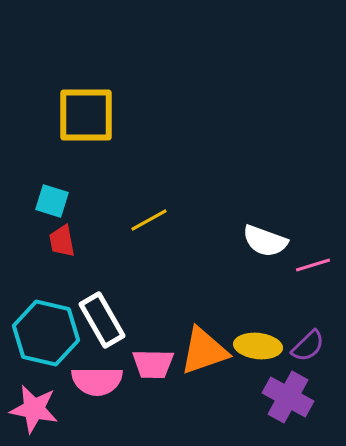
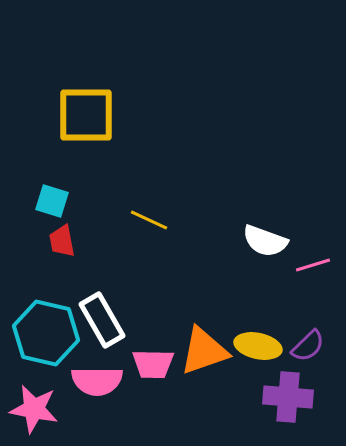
yellow line: rotated 54 degrees clockwise
yellow ellipse: rotated 6 degrees clockwise
purple cross: rotated 24 degrees counterclockwise
